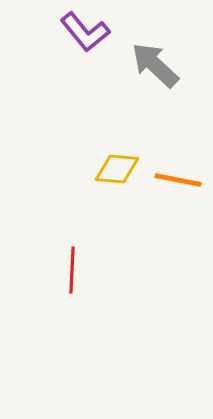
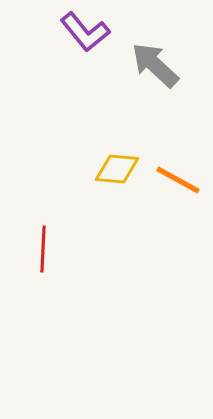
orange line: rotated 18 degrees clockwise
red line: moved 29 px left, 21 px up
